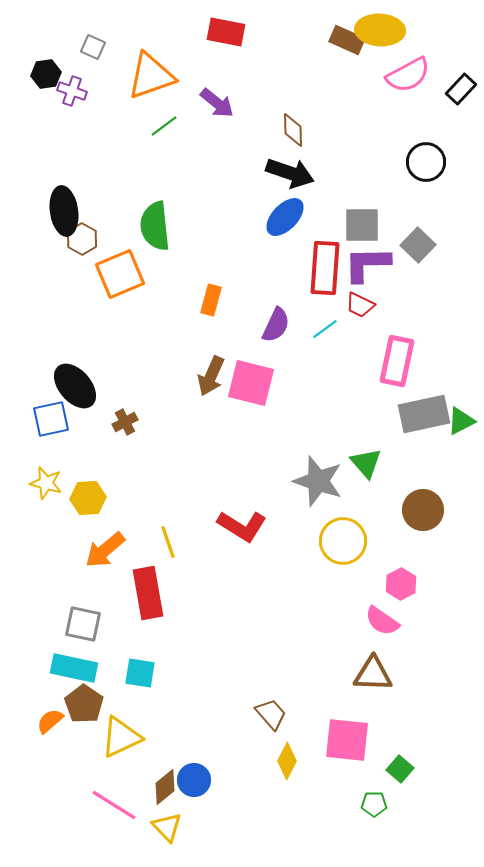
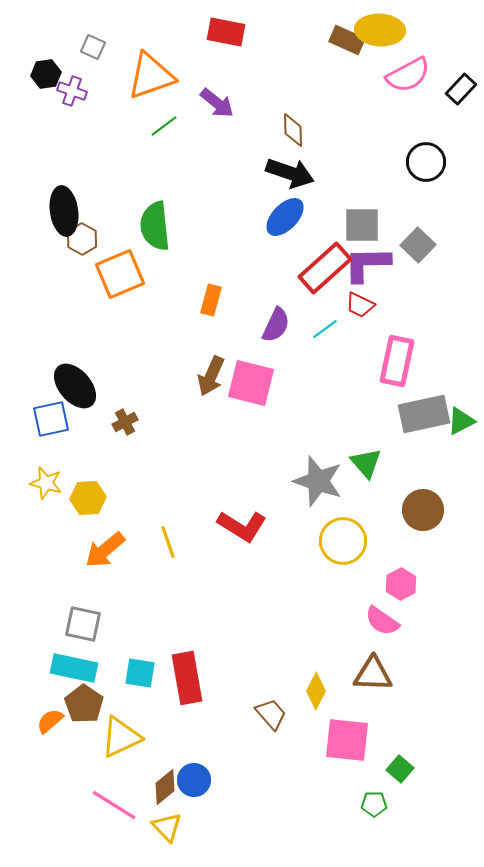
red rectangle at (325, 268): rotated 44 degrees clockwise
red rectangle at (148, 593): moved 39 px right, 85 px down
yellow diamond at (287, 761): moved 29 px right, 70 px up
